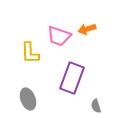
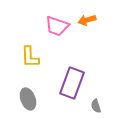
orange arrow: moved 9 px up
pink trapezoid: moved 2 px left, 10 px up
yellow L-shape: moved 4 px down
purple rectangle: moved 5 px down
